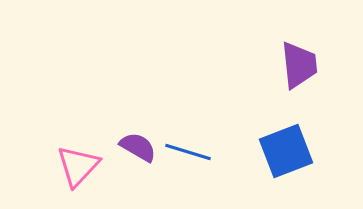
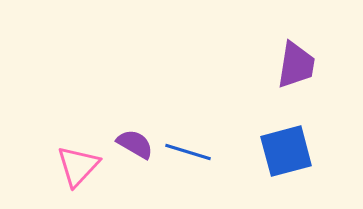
purple trapezoid: moved 3 px left; rotated 15 degrees clockwise
purple semicircle: moved 3 px left, 3 px up
blue square: rotated 6 degrees clockwise
